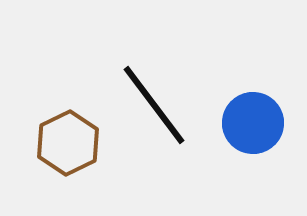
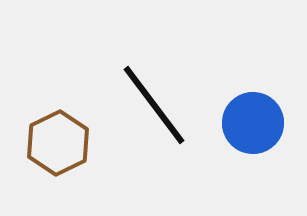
brown hexagon: moved 10 px left
